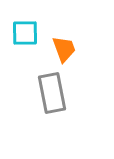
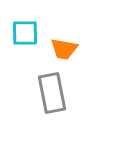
orange trapezoid: rotated 120 degrees clockwise
